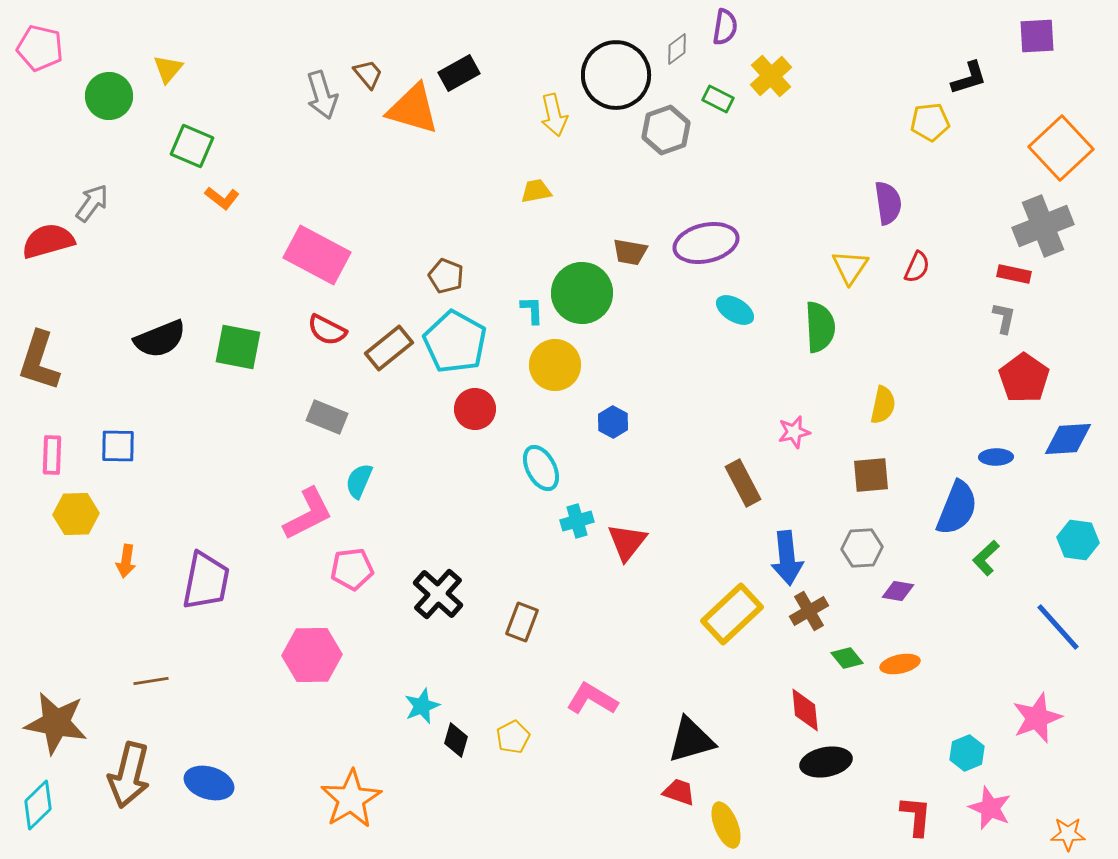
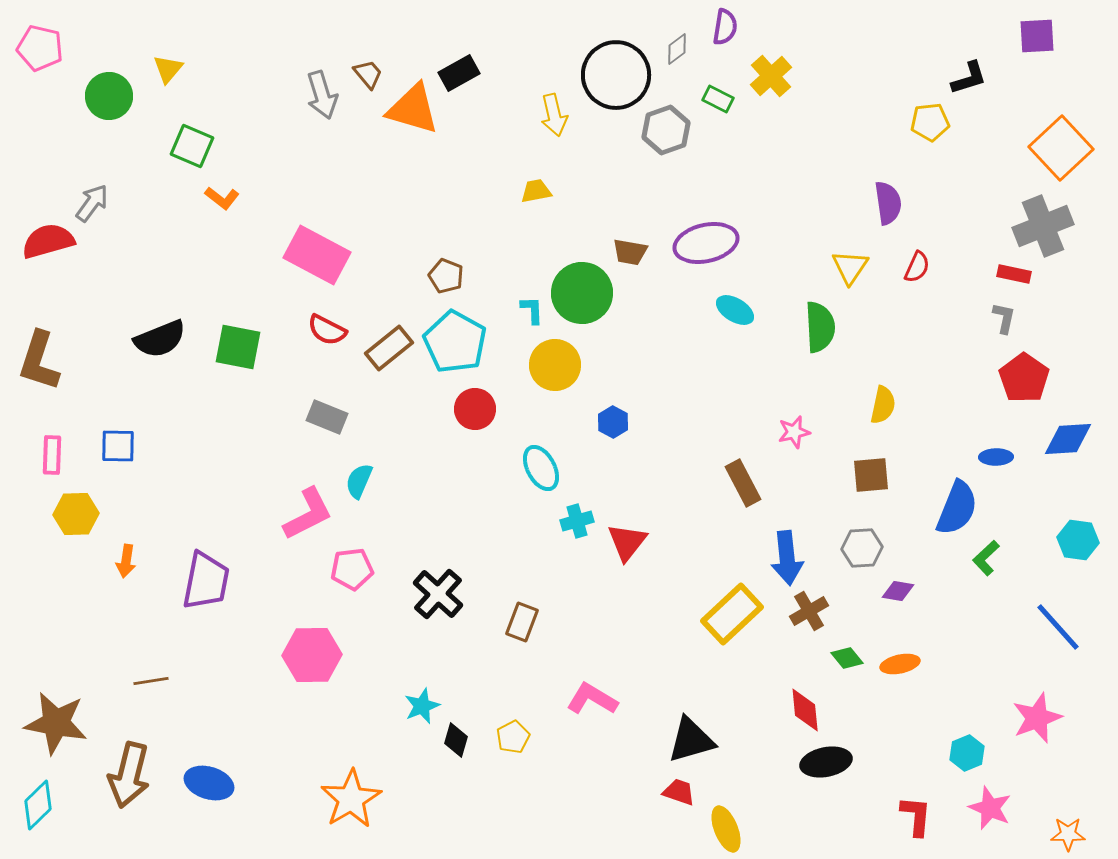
yellow ellipse at (726, 825): moved 4 px down
